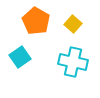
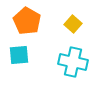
orange pentagon: moved 9 px left
cyan square: moved 1 px left, 2 px up; rotated 30 degrees clockwise
